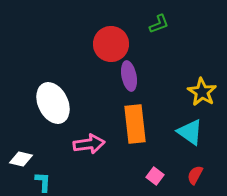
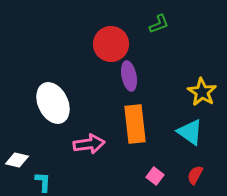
white diamond: moved 4 px left, 1 px down
